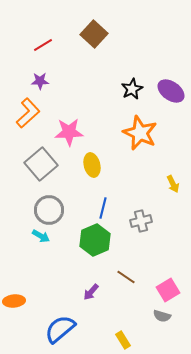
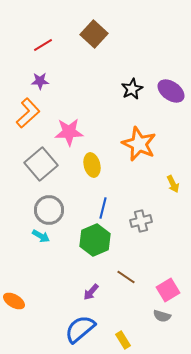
orange star: moved 1 px left, 11 px down
orange ellipse: rotated 35 degrees clockwise
blue semicircle: moved 20 px right
